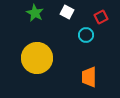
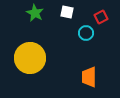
white square: rotated 16 degrees counterclockwise
cyan circle: moved 2 px up
yellow circle: moved 7 px left
